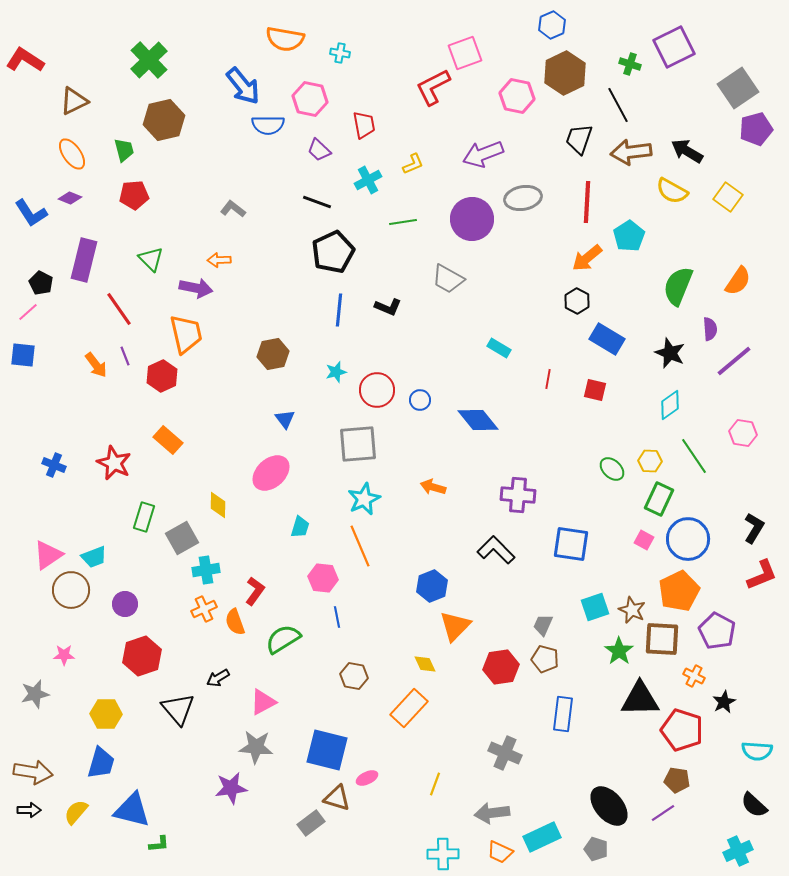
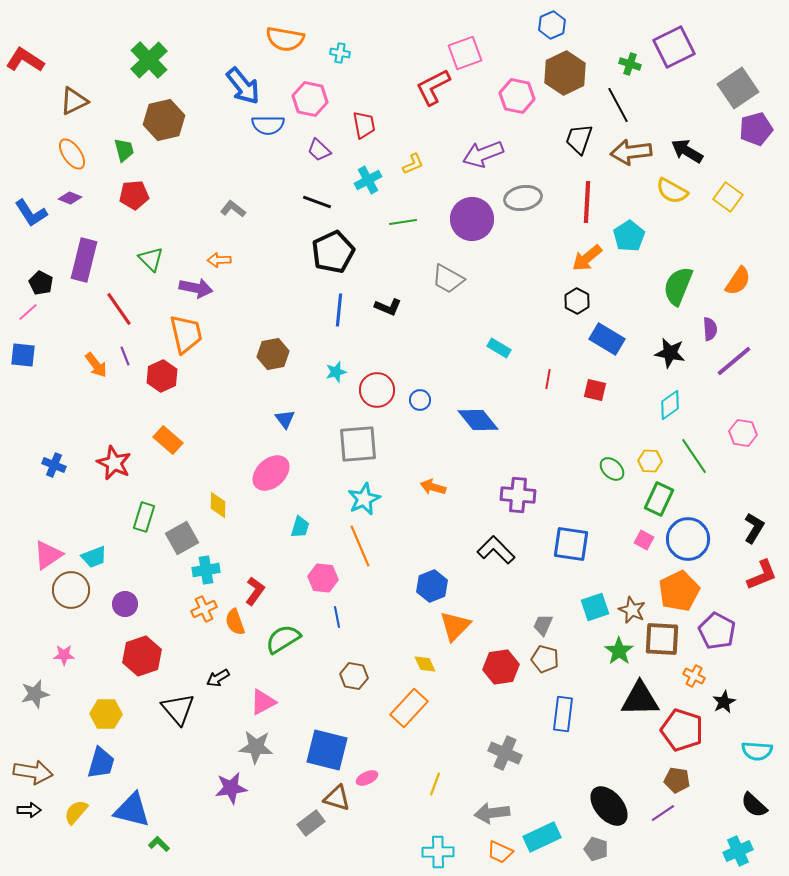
black star at (670, 353): rotated 12 degrees counterclockwise
green L-shape at (159, 844): rotated 130 degrees counterclockwise
cyan cross at (443, 854): moved 5 px left, 2 px up
